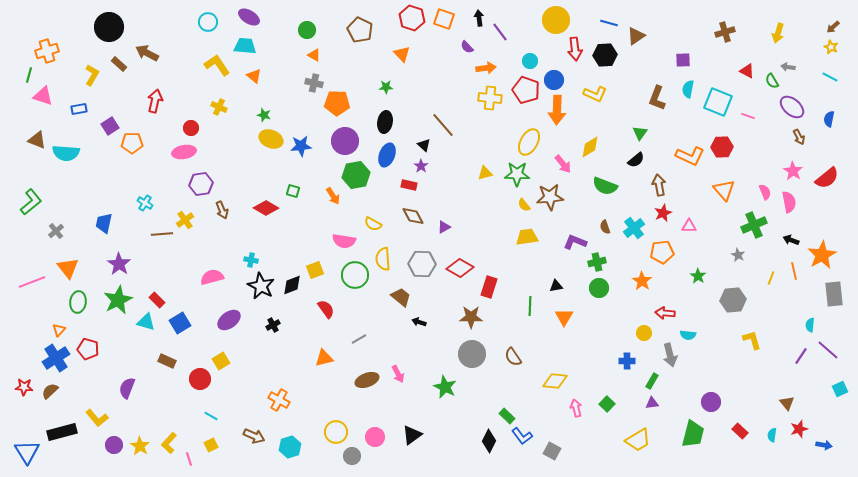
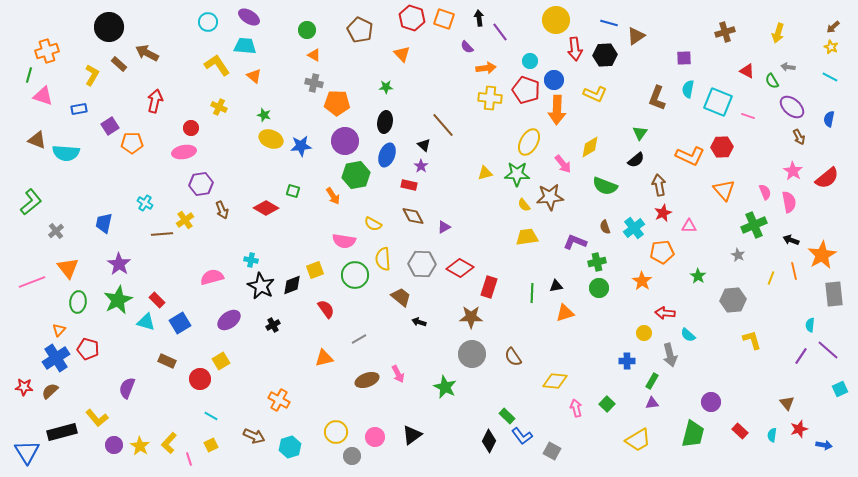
purple square at (683, 60): moved 1 px right, 2 px up
green line at (530, 306): moved 2 px right, 13 px up
orange triangle at (564, 317): moved 1 px right, 4 px up; rotated 42 degrees clockwise
cyan semicircle at (688, 335): rotated 35 degrees clockwise
